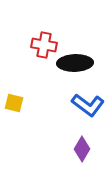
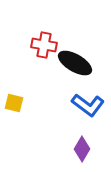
black ellipse: rotated 32 degrees clockwise
